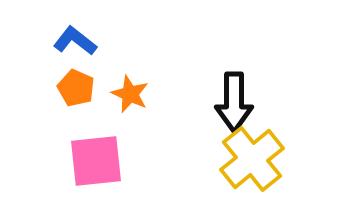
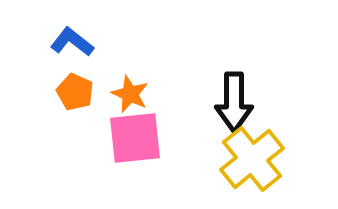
blue L-shape: moved 3 px left, 1 px down
orange pentagon: moved 1 px left, 4 px down
pink square: moved 39 px right, 23 px up
